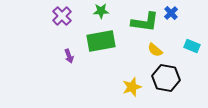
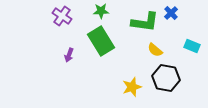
purple cross: rotated 12 degrees counterclockwise
green rectangle: rotated 68 degrees clockwise
purple arrow: moved 1 px up; rotated 40 degrees clockwise
